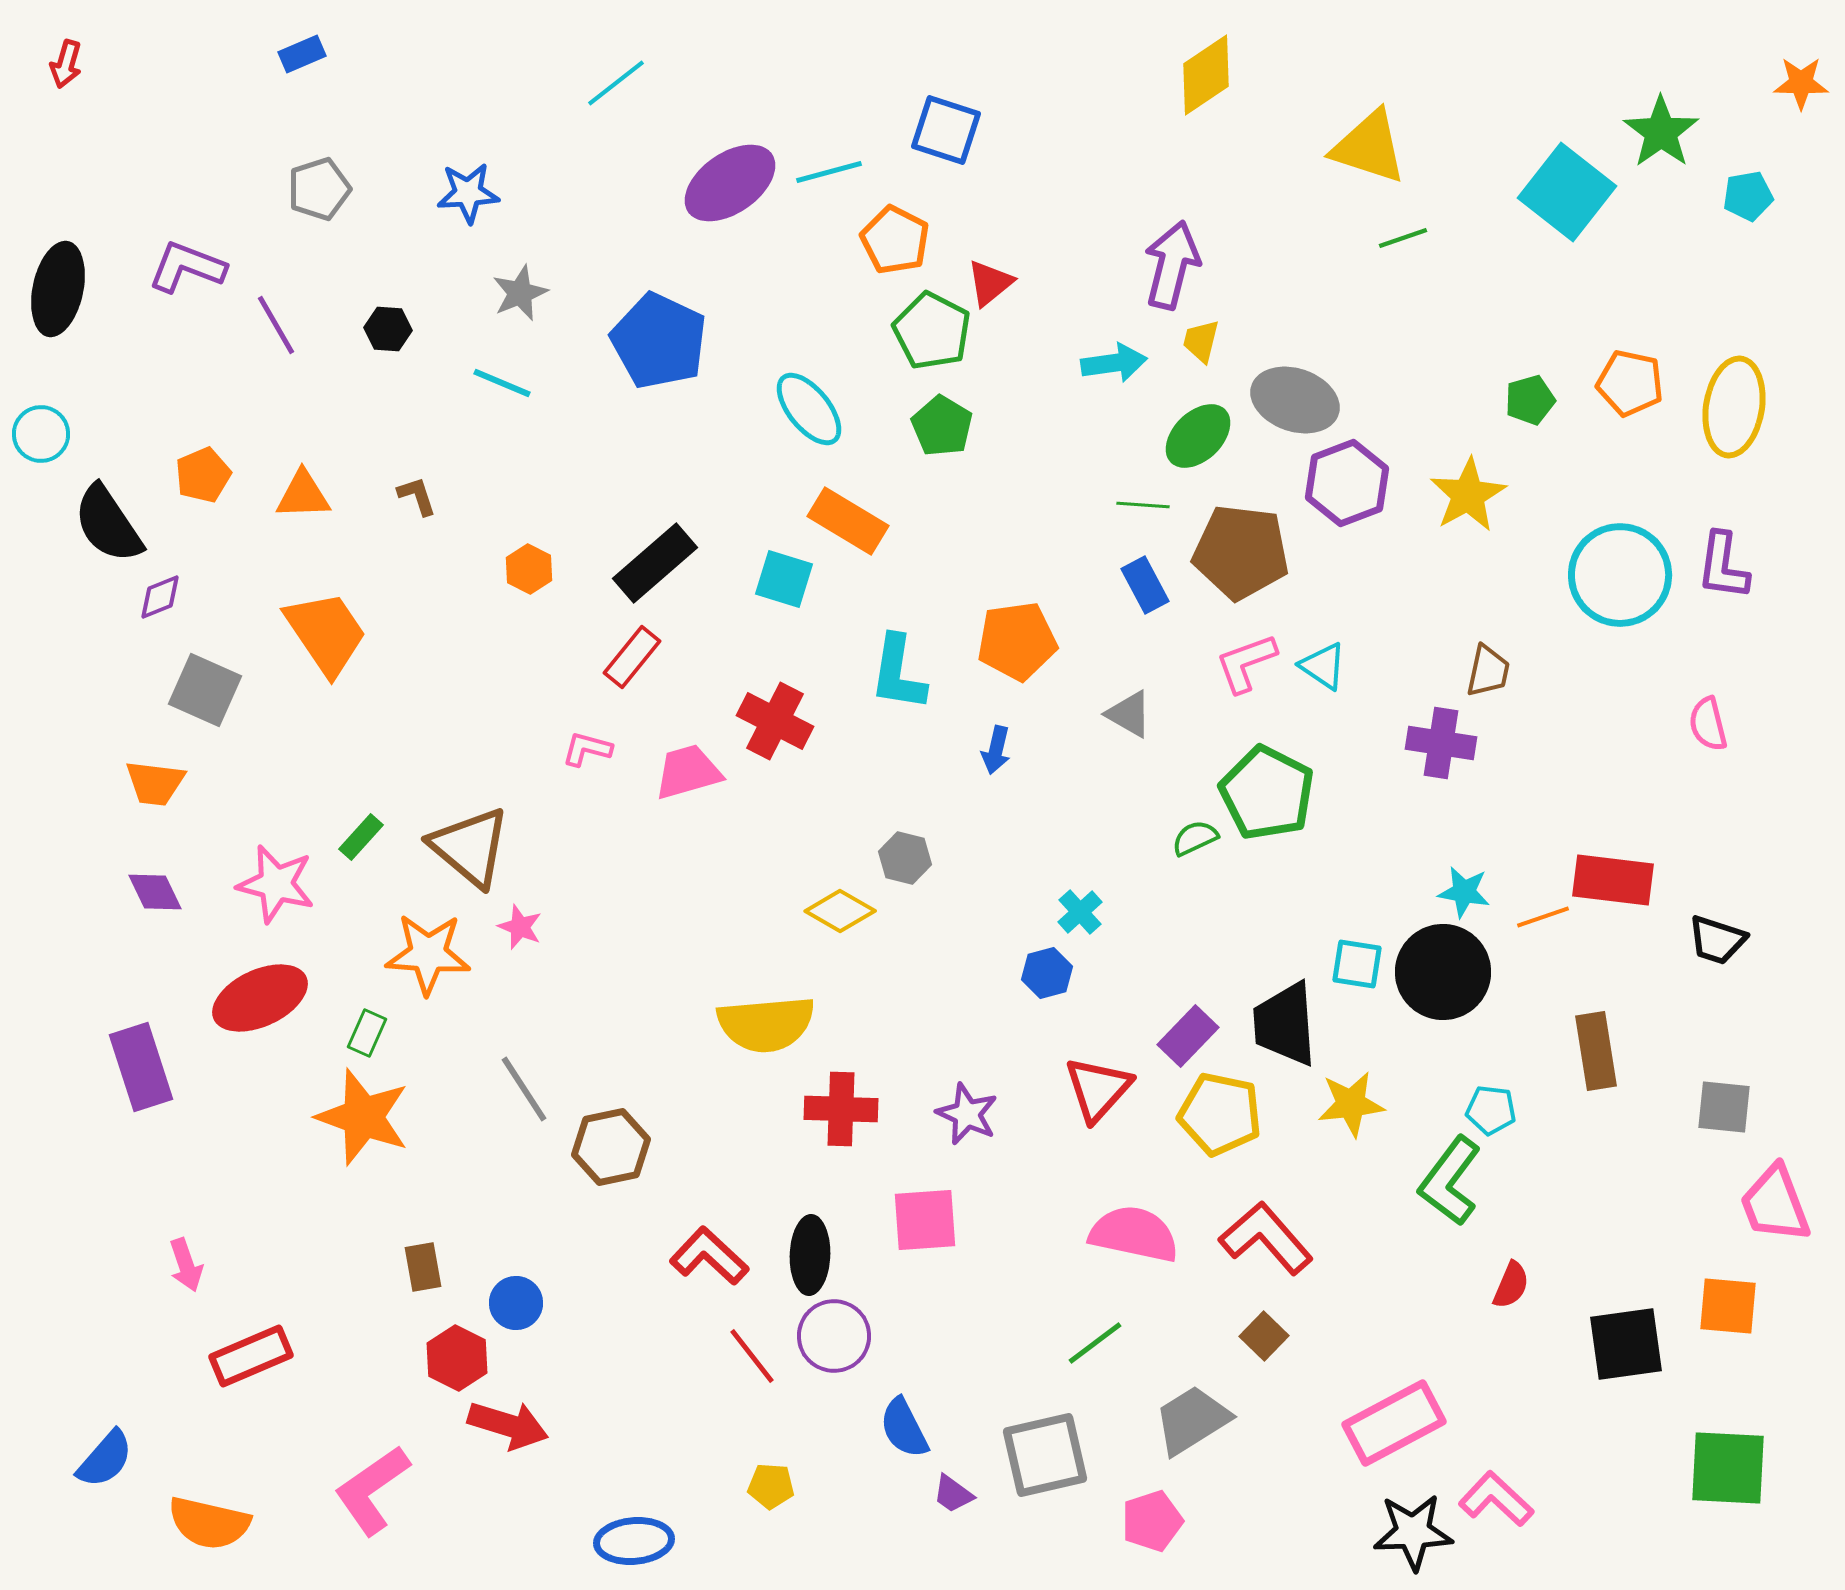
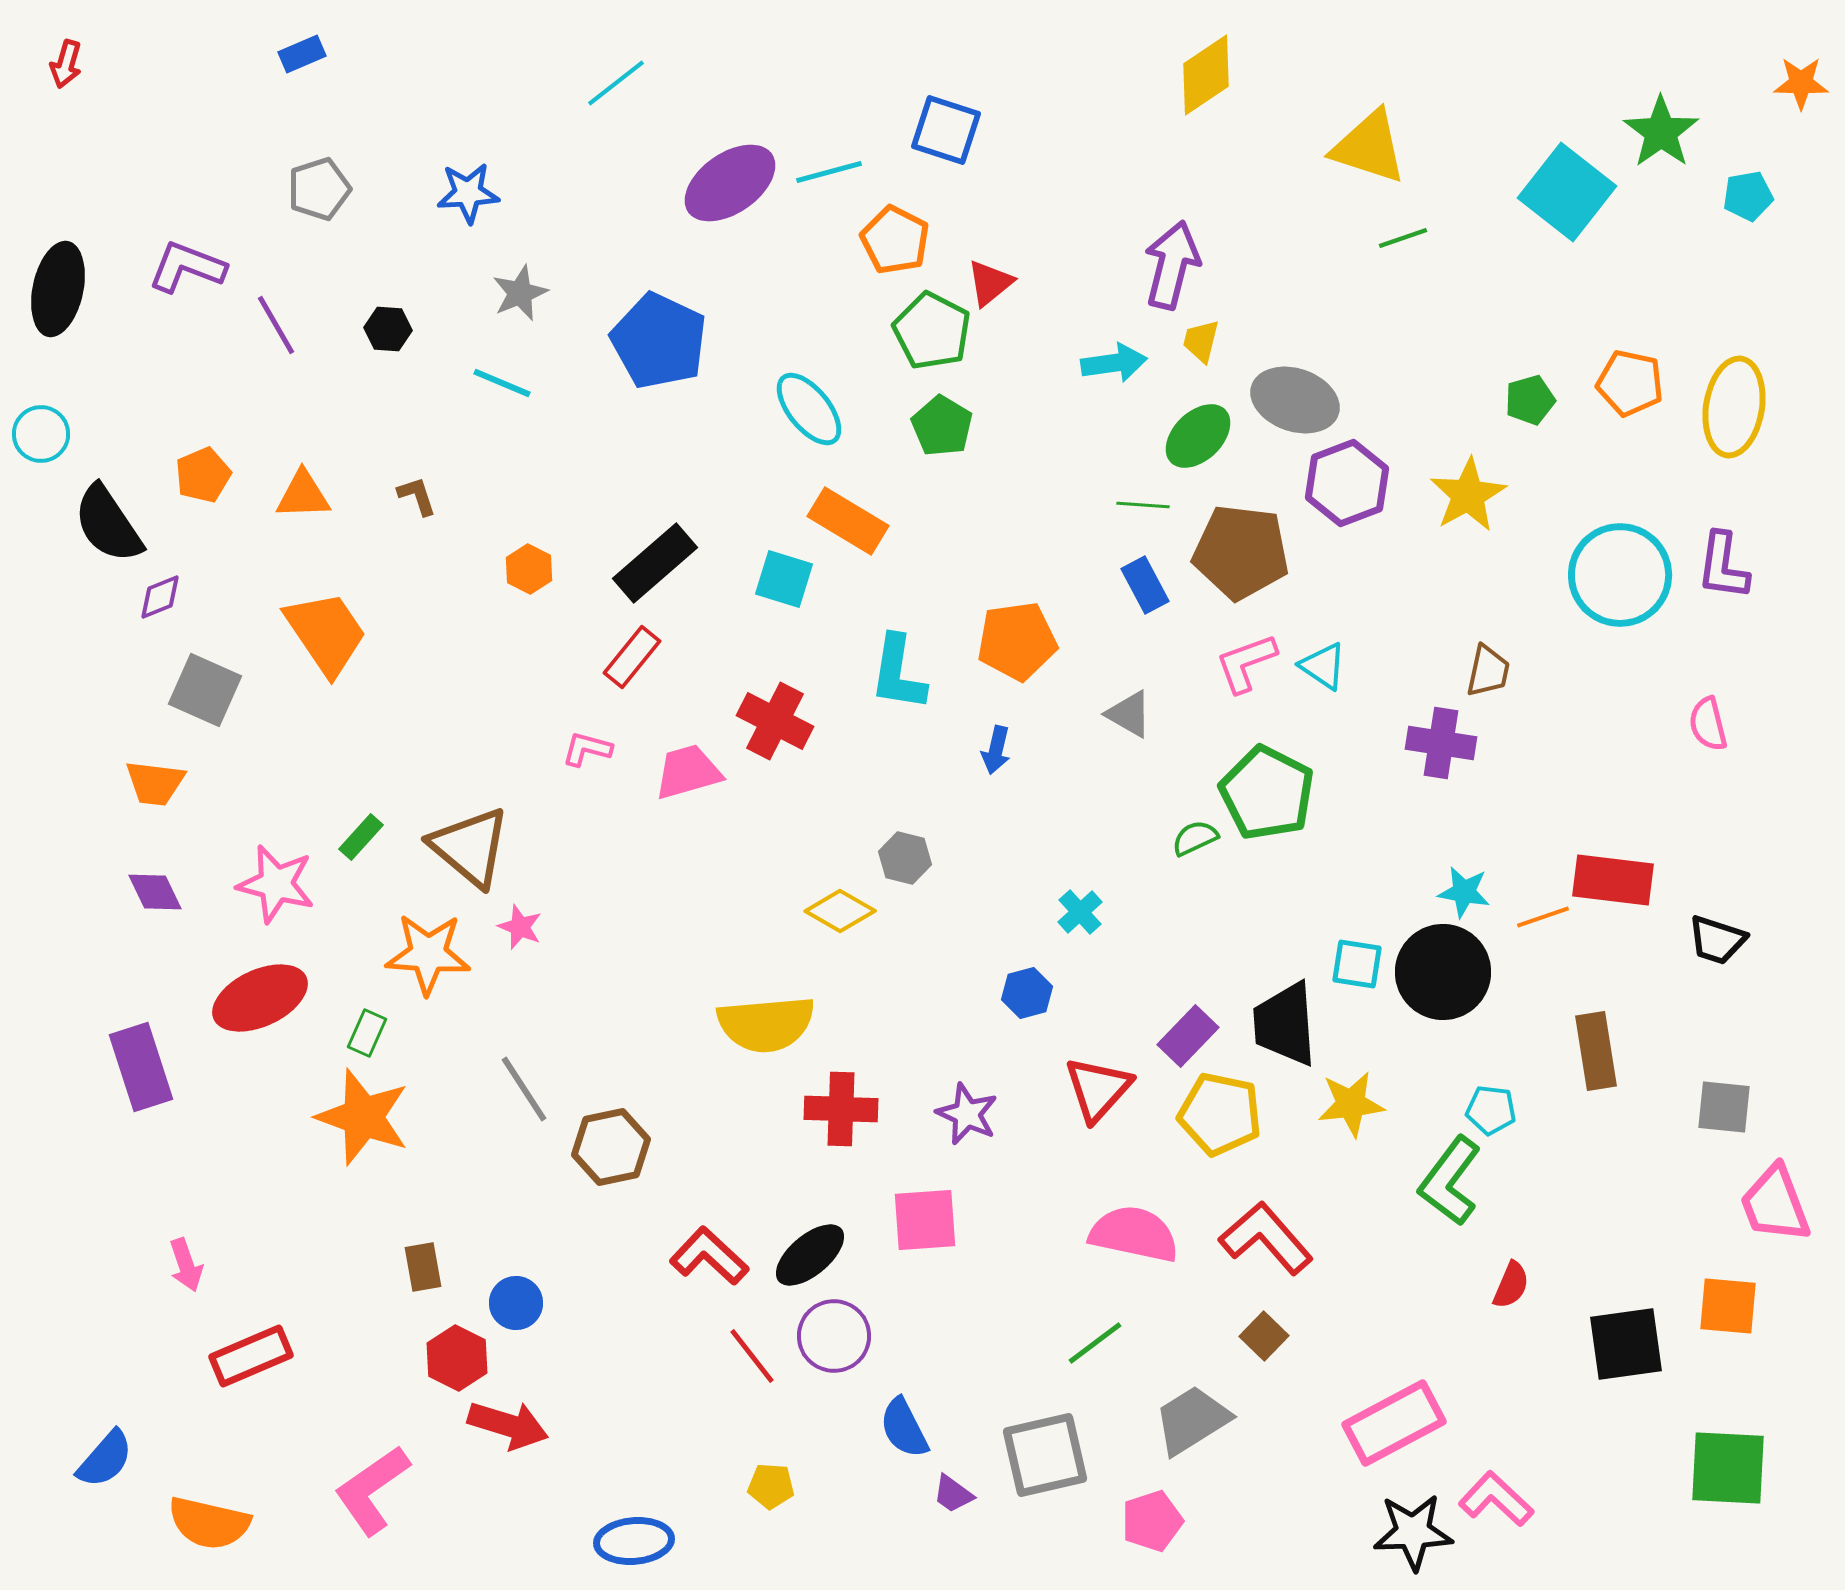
blue hexagon at (1047, 973): moved 20 px left, 20 px down
black ellipse at (810, 1255): rotated 48 degrees clockwise
